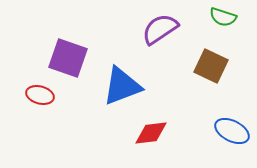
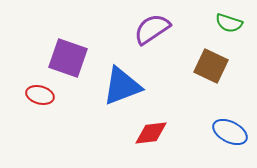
green semicircle: moved 6 px right, 6 px down
purple semicircle: moved 8 px left
blue ellipse: moved 2 px left, 1 px down
